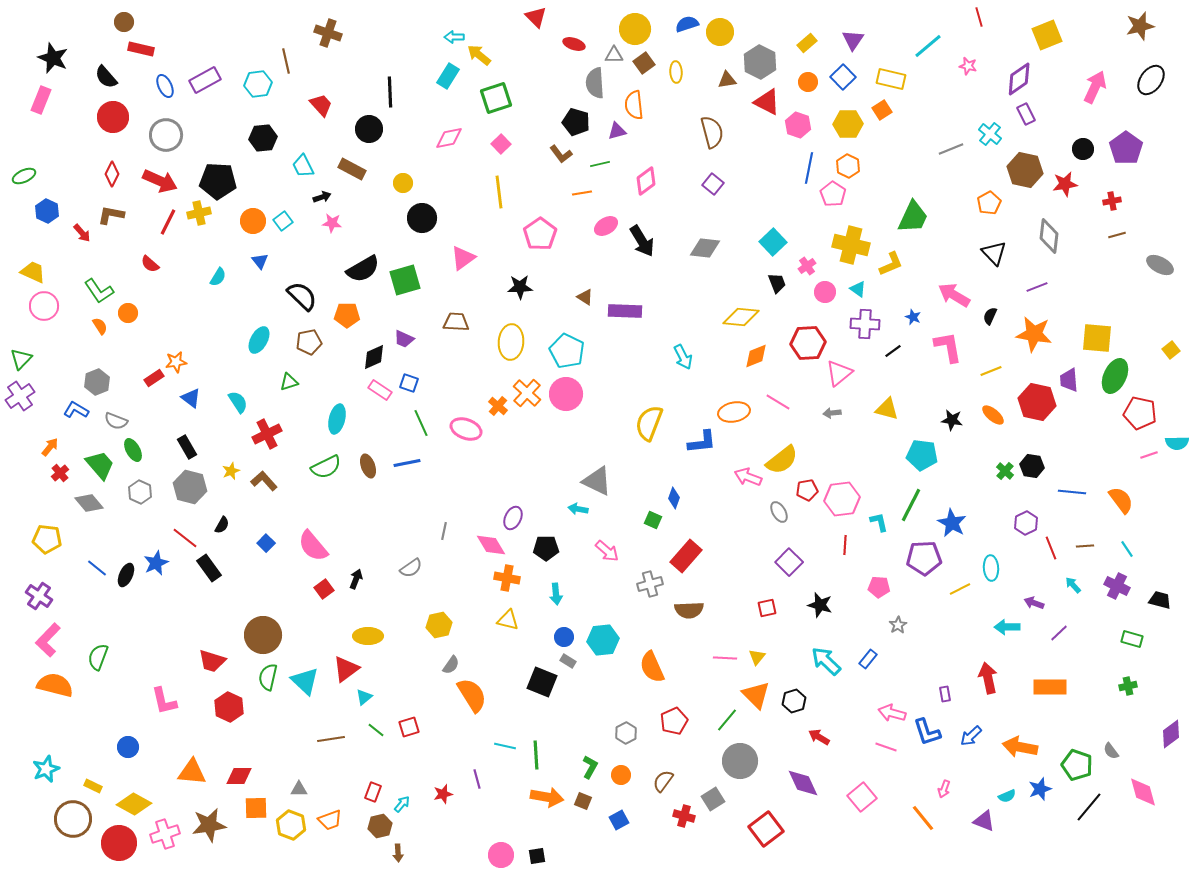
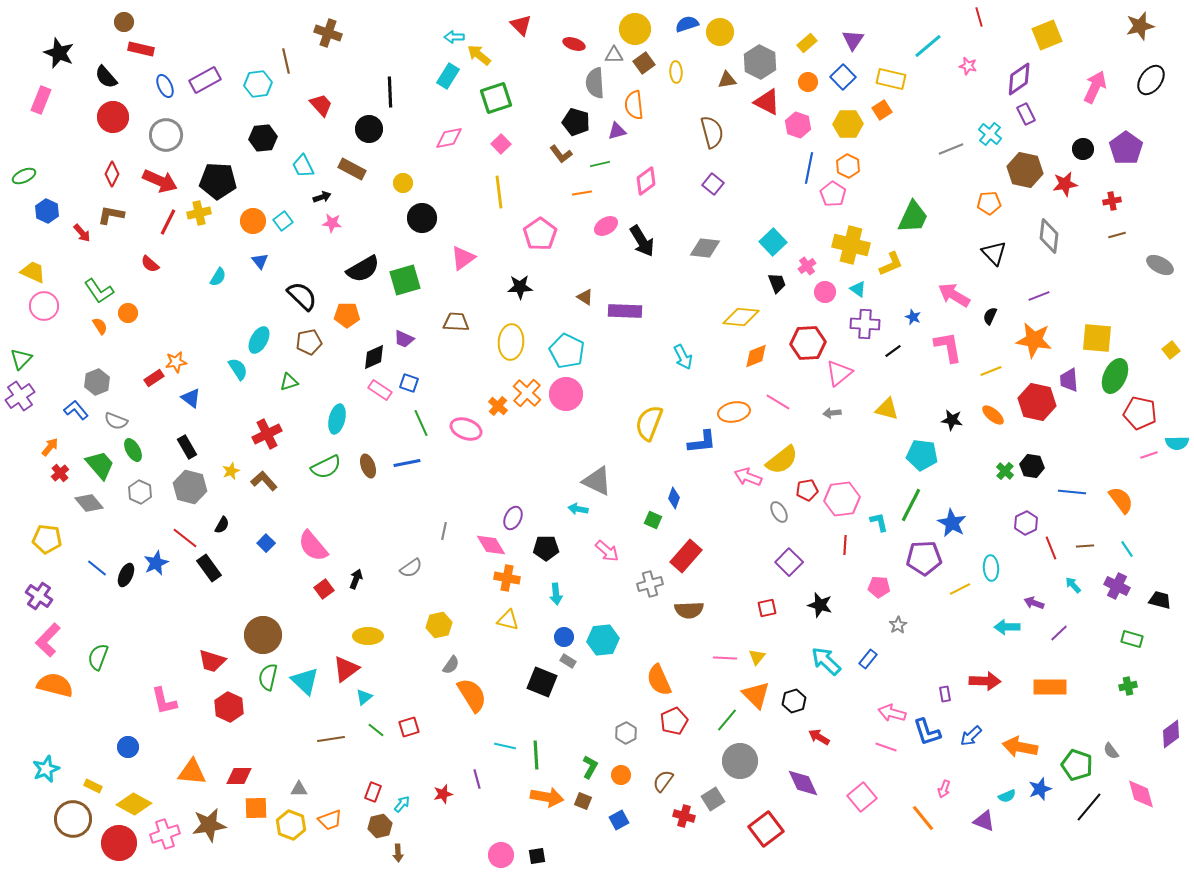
red triangle at (536, 17): moved 15 px left, 8 px down
black star at (53, 58): moved 6 px right, 5 px up
orange pentagon at (989, 203): rotated 25 degrees clockwise
purple line at (1037, 287): moved 2 px right, 9 px down
orange star at (1034, 334): moved 6 px down
cyan semicircle at (238, 402): moved 33 px up
blue L-shape at (76, 410): rotated 20 degrees clockwise
orange semicircle at (652, 667): moved 7 px right, 13 px down
red arrow at (988, 678): moved 3 px left, 3 px down; rotated 104 degrees clockwise
pink diamond at (1143, 792): moved 2 px left, 2 px down
